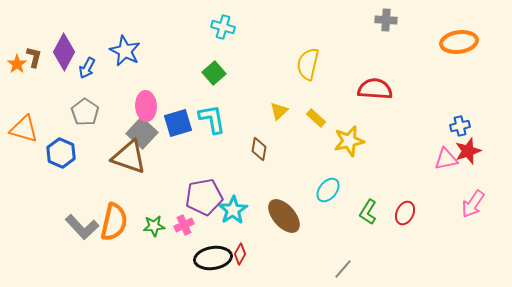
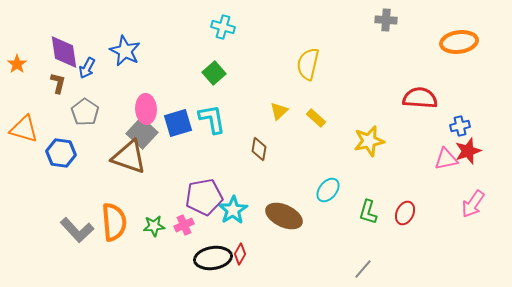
purple diamond: rotated 36 degrees counterclockwise
brown L-shape: moved 24 px right, 26 px down
red semicircle: moved 45 px right, 9 px down
pink ellipse: moved 3 px down
yellow star: moved 20 px right
blue hexagon: rotated 16 degrees counterclockwise
green L-shape: rotated 15 degrees counterclockwise
brown ellipse: rotated 24 degrees counterclockwise
orange semicircle: rotated 18 degrees counterclockwise
gray L-shape: moved 5 px left, 3 px down
gray line: moved 20 px right
